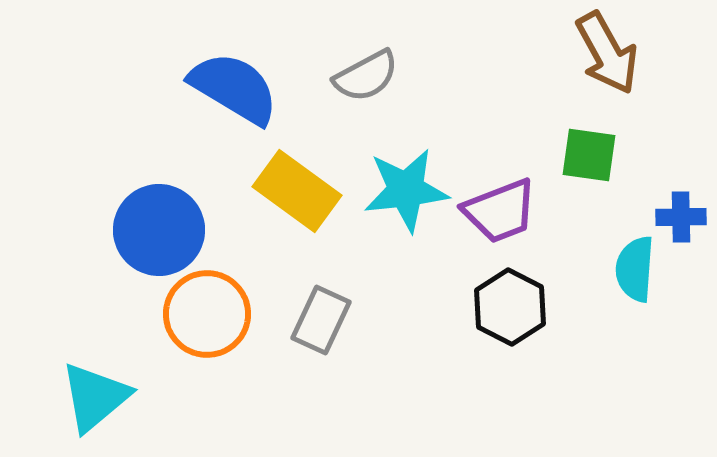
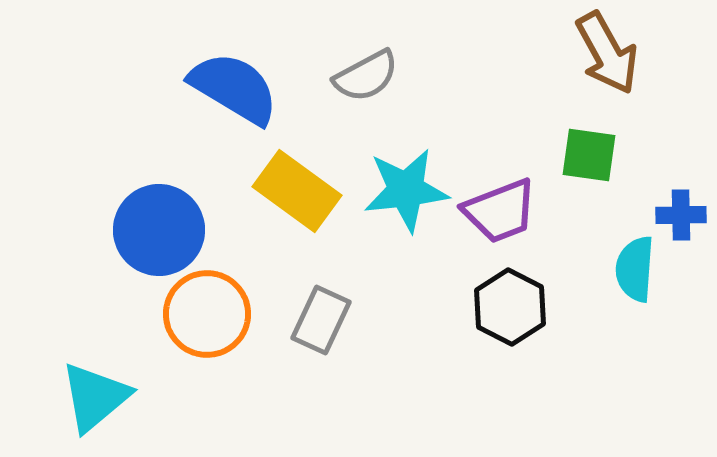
blue cross: moved 2 px up
